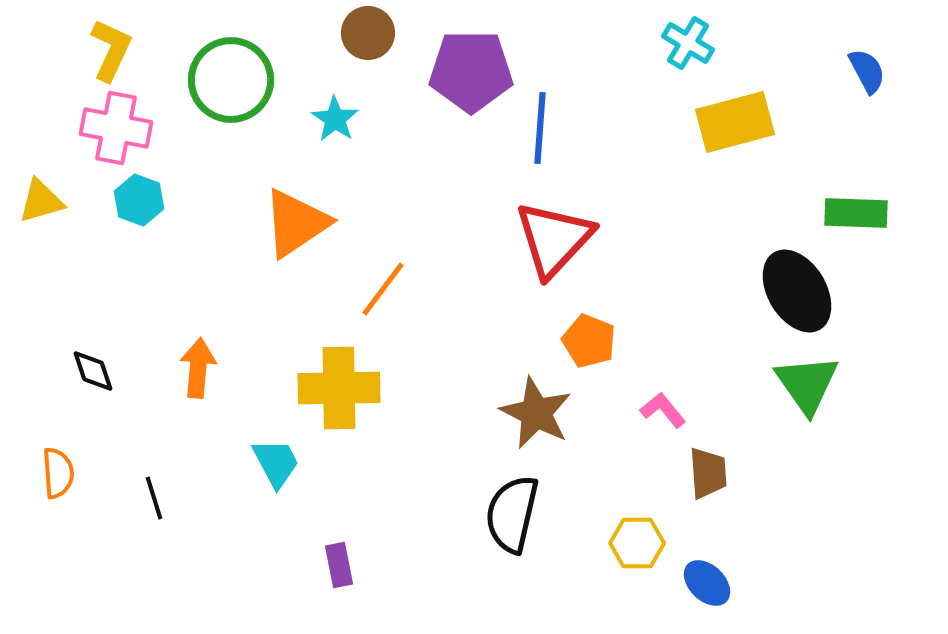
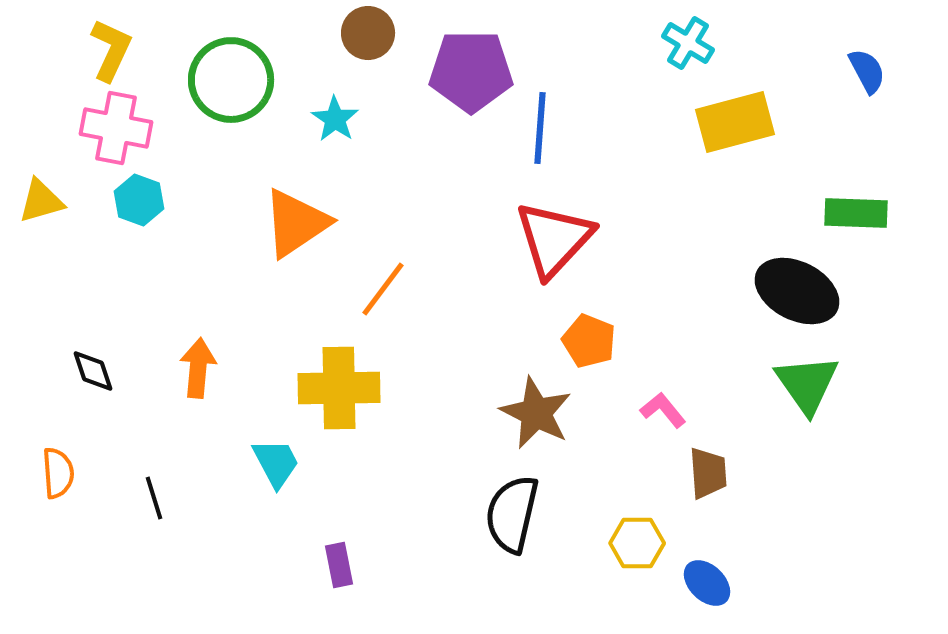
black ellipse: rotated 32 degrees counterclockwise
